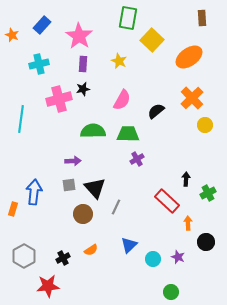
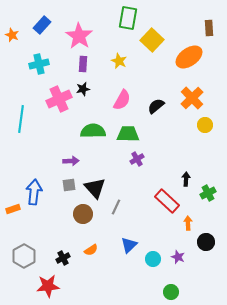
brown rectangle: moved 7 px right, 10 px down
pink cross: rotated 10 degrees counterclockwise
black semicircle: moved 5 px up
purple arrow: moved 2 px left
orange rectangle: rotated 56 degrees clockwise
